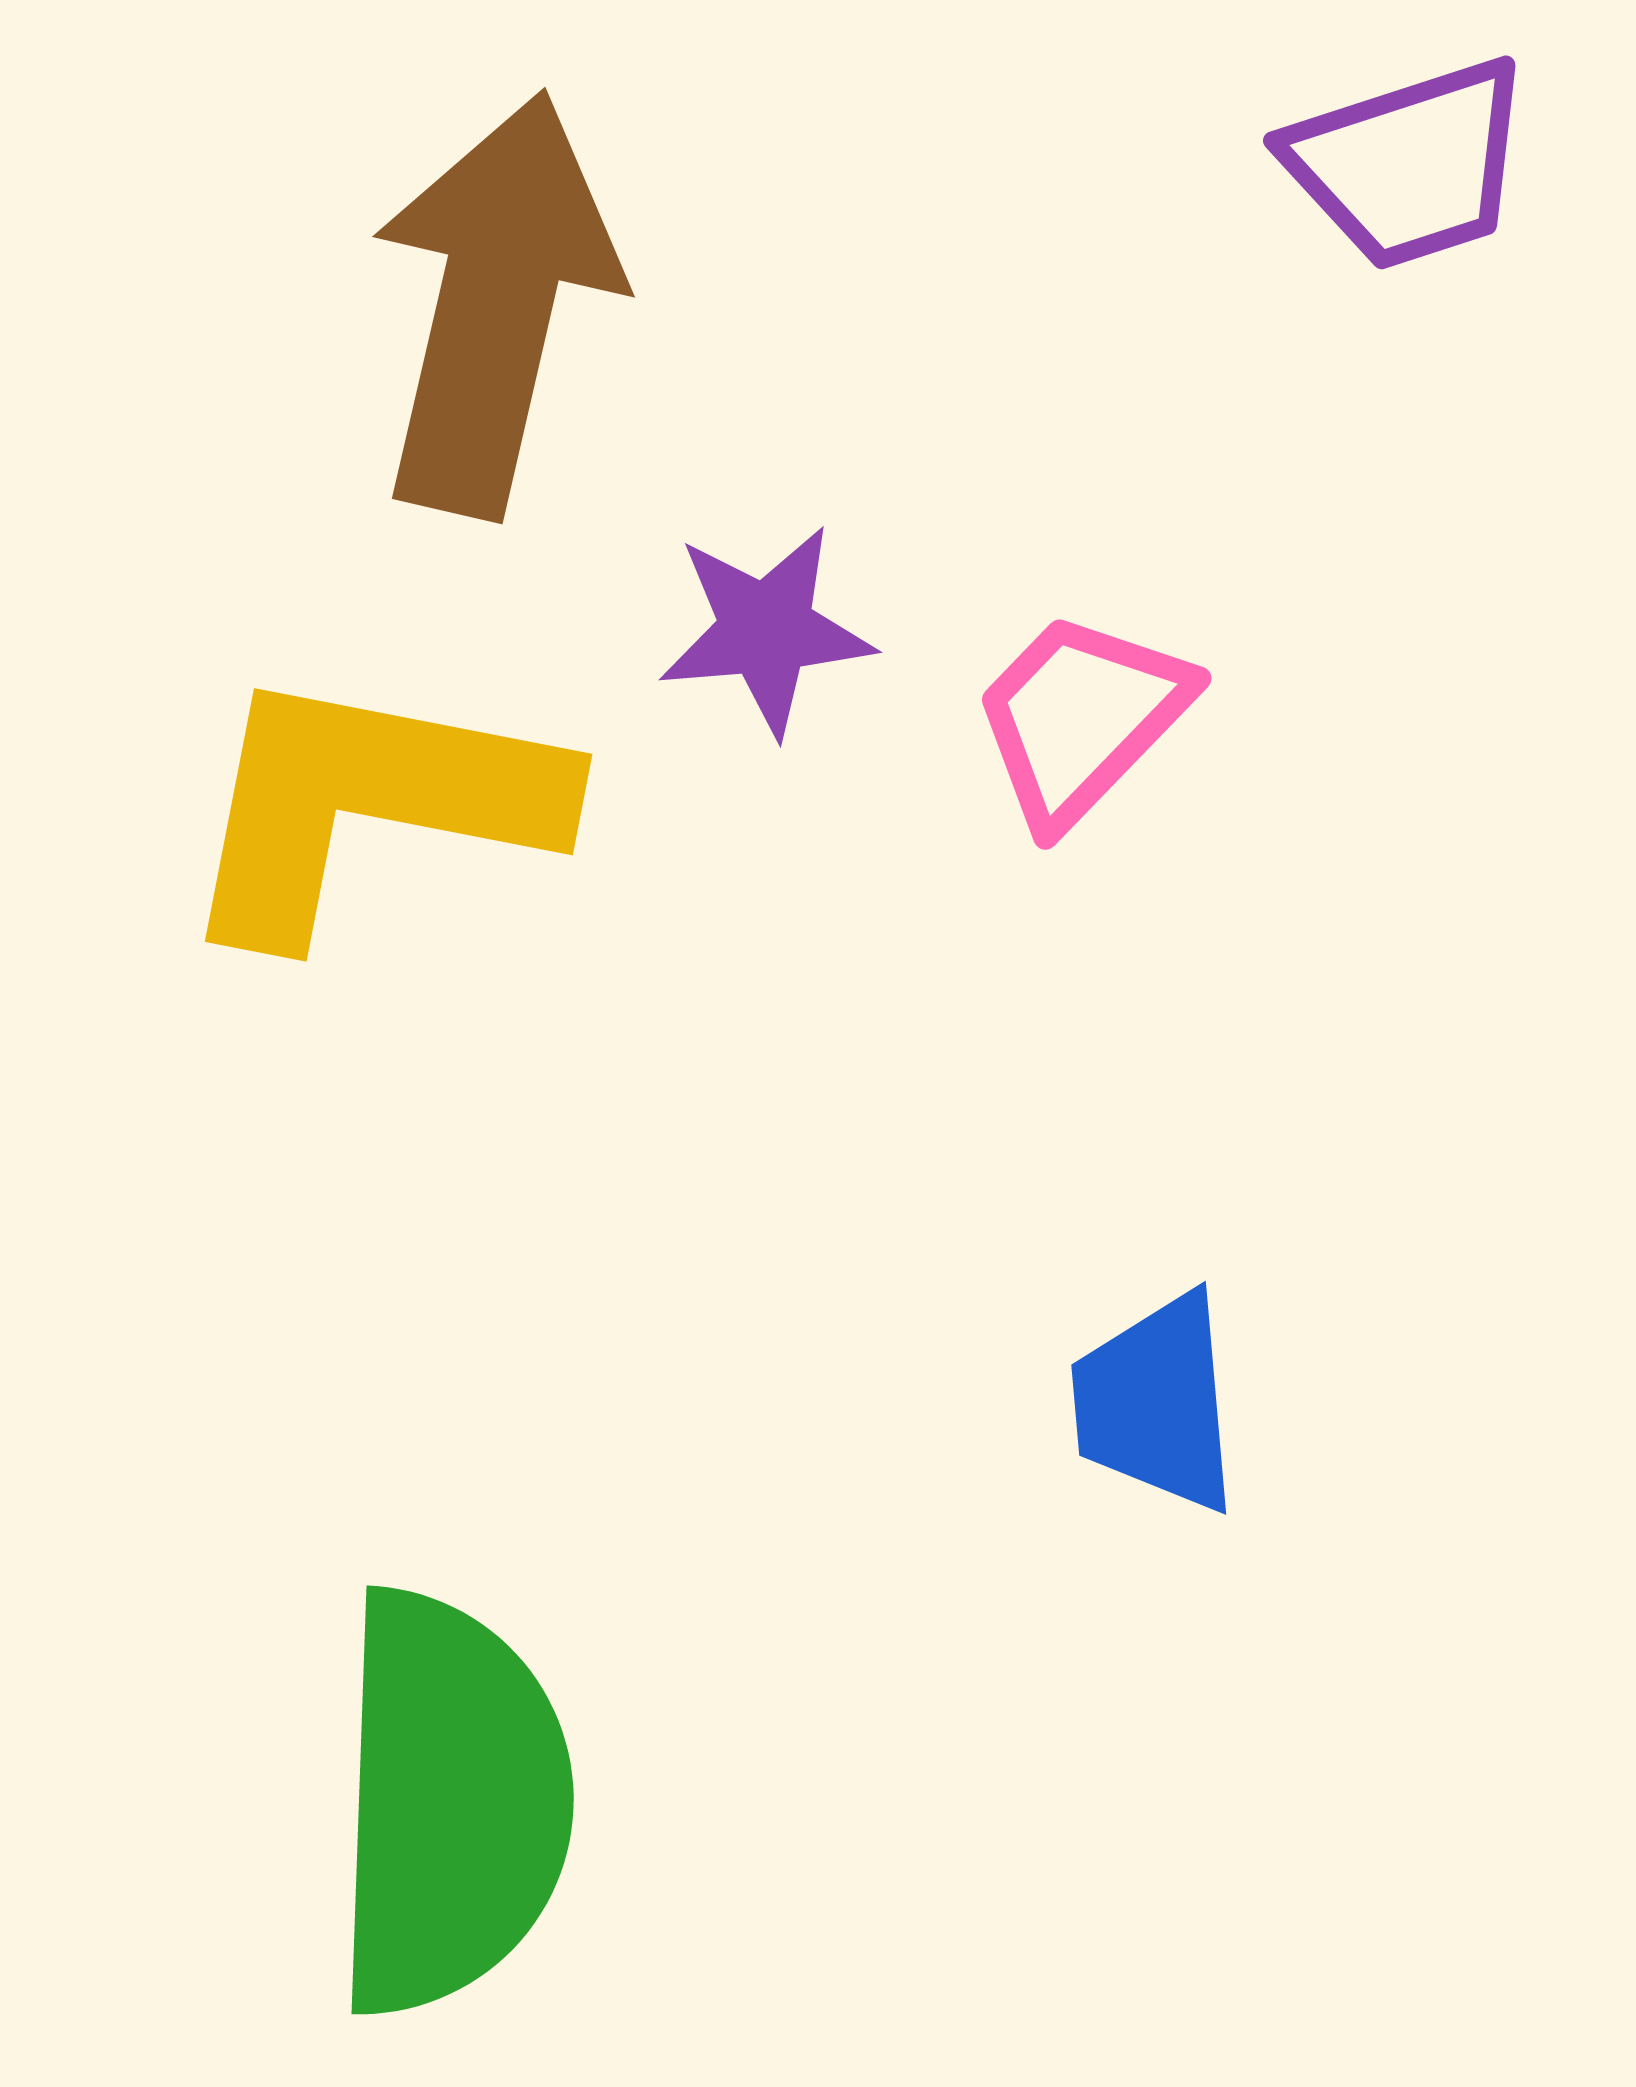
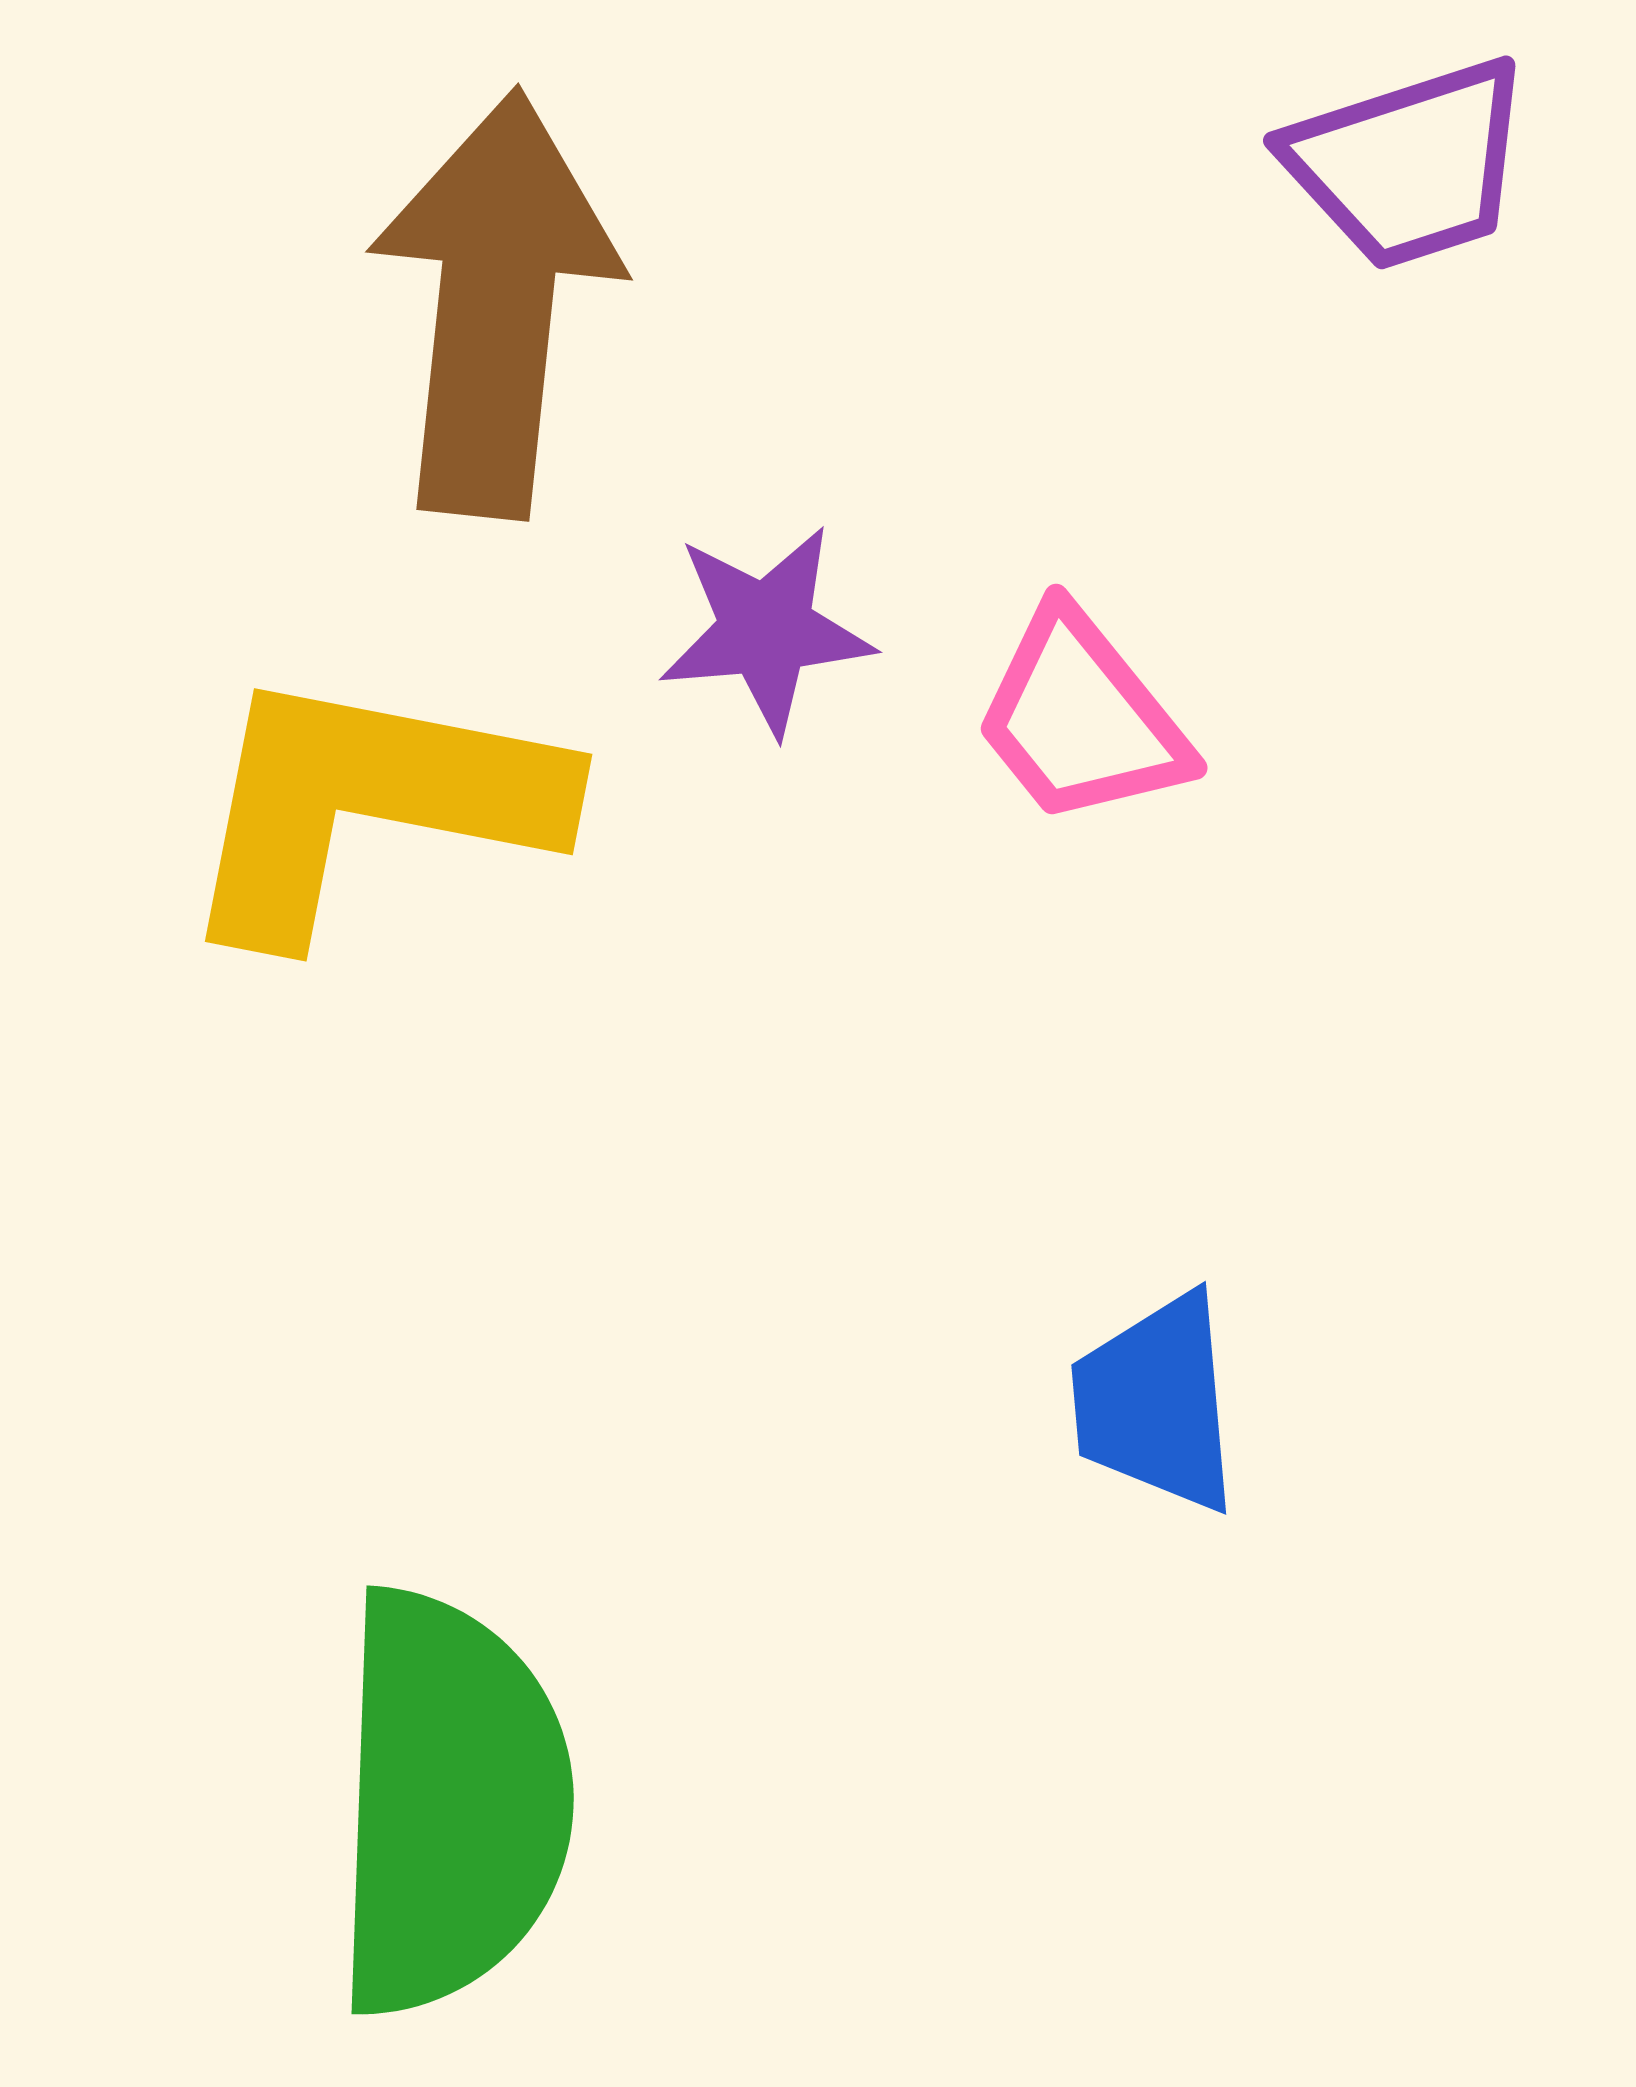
brown arrow: rotated 7 degrees counterclockwise
pink trapezoid: rotated 83 degrees counterclockwise
